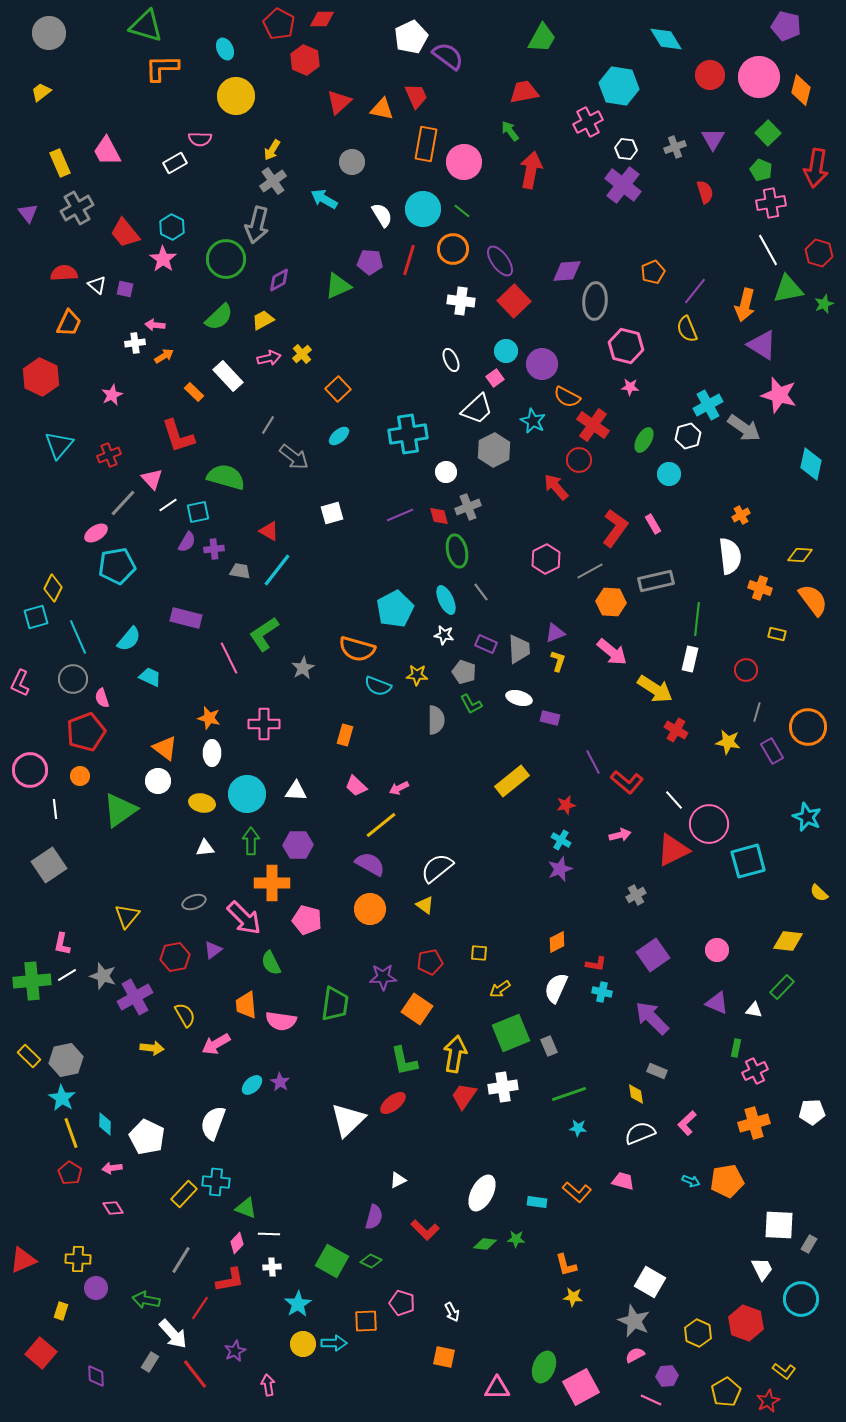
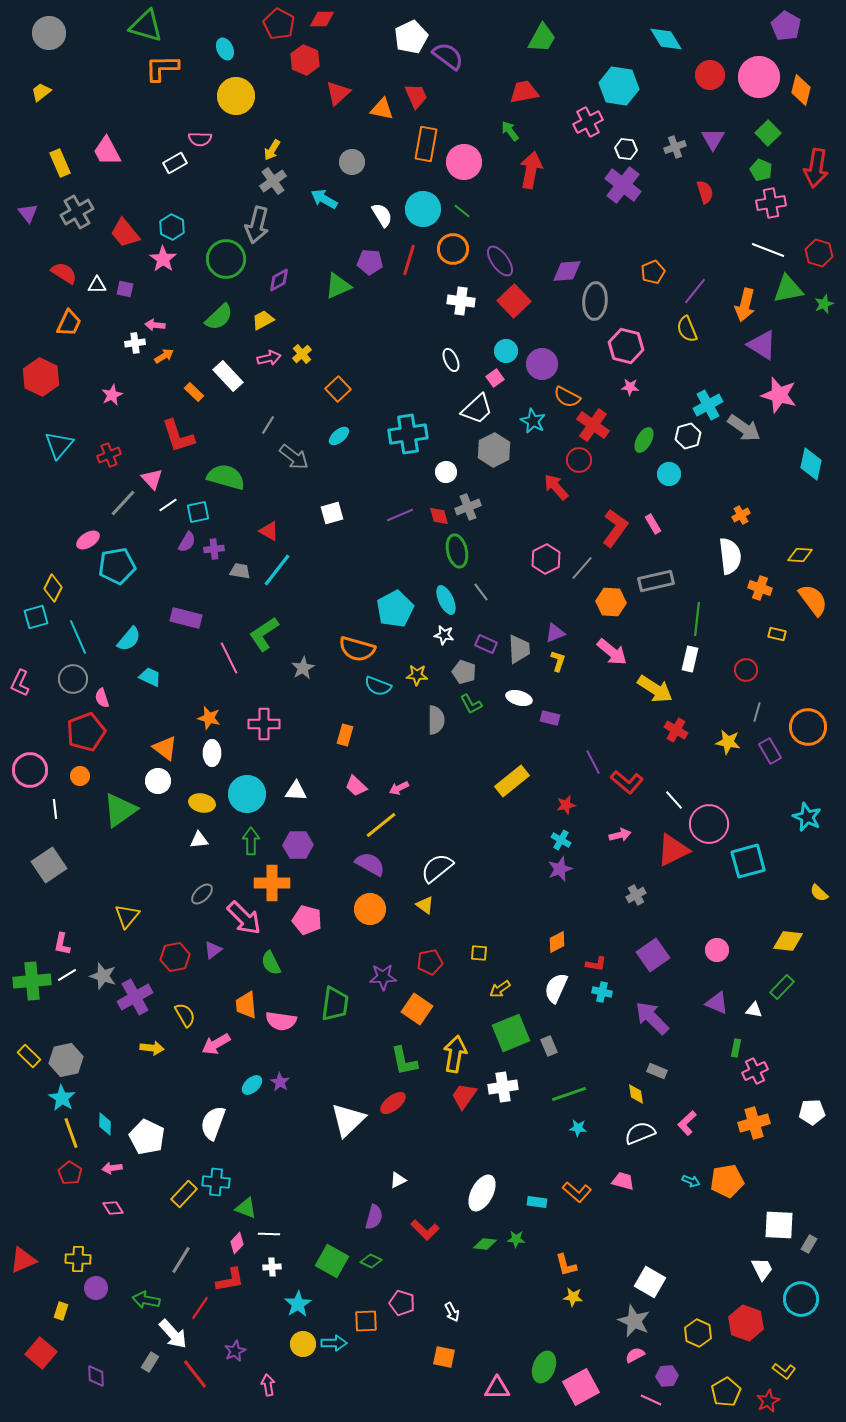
purple pentagon at (786, 26): rotated 16 degrees clockwise
red triangle at (339, 102): moved 1 px left, 9 px up
gray cross at (77, 208): moved 4 px down
white line at (768, 250): rotated 40 degrees counterclockwise
red semicircle at (64, 273): rotated 36 degrees clockwise
white triangle at (97, 285): rotated 42 degrees counterclockwise
pink ellipse at (96, 533): moved 8 px left, 7 px down
gray line at (590, 571): moved 8 px left, 3 px up; rotated 20 degrees counterclockwise
purple rectangle at (772, 751): moved 2 px left
white triangle at (205, 848): moved 6 px left, 8 px up
gray ellipse at (194, 902): moved 8 px right, 8 px up; rotated 25 degrees counterclockwise
